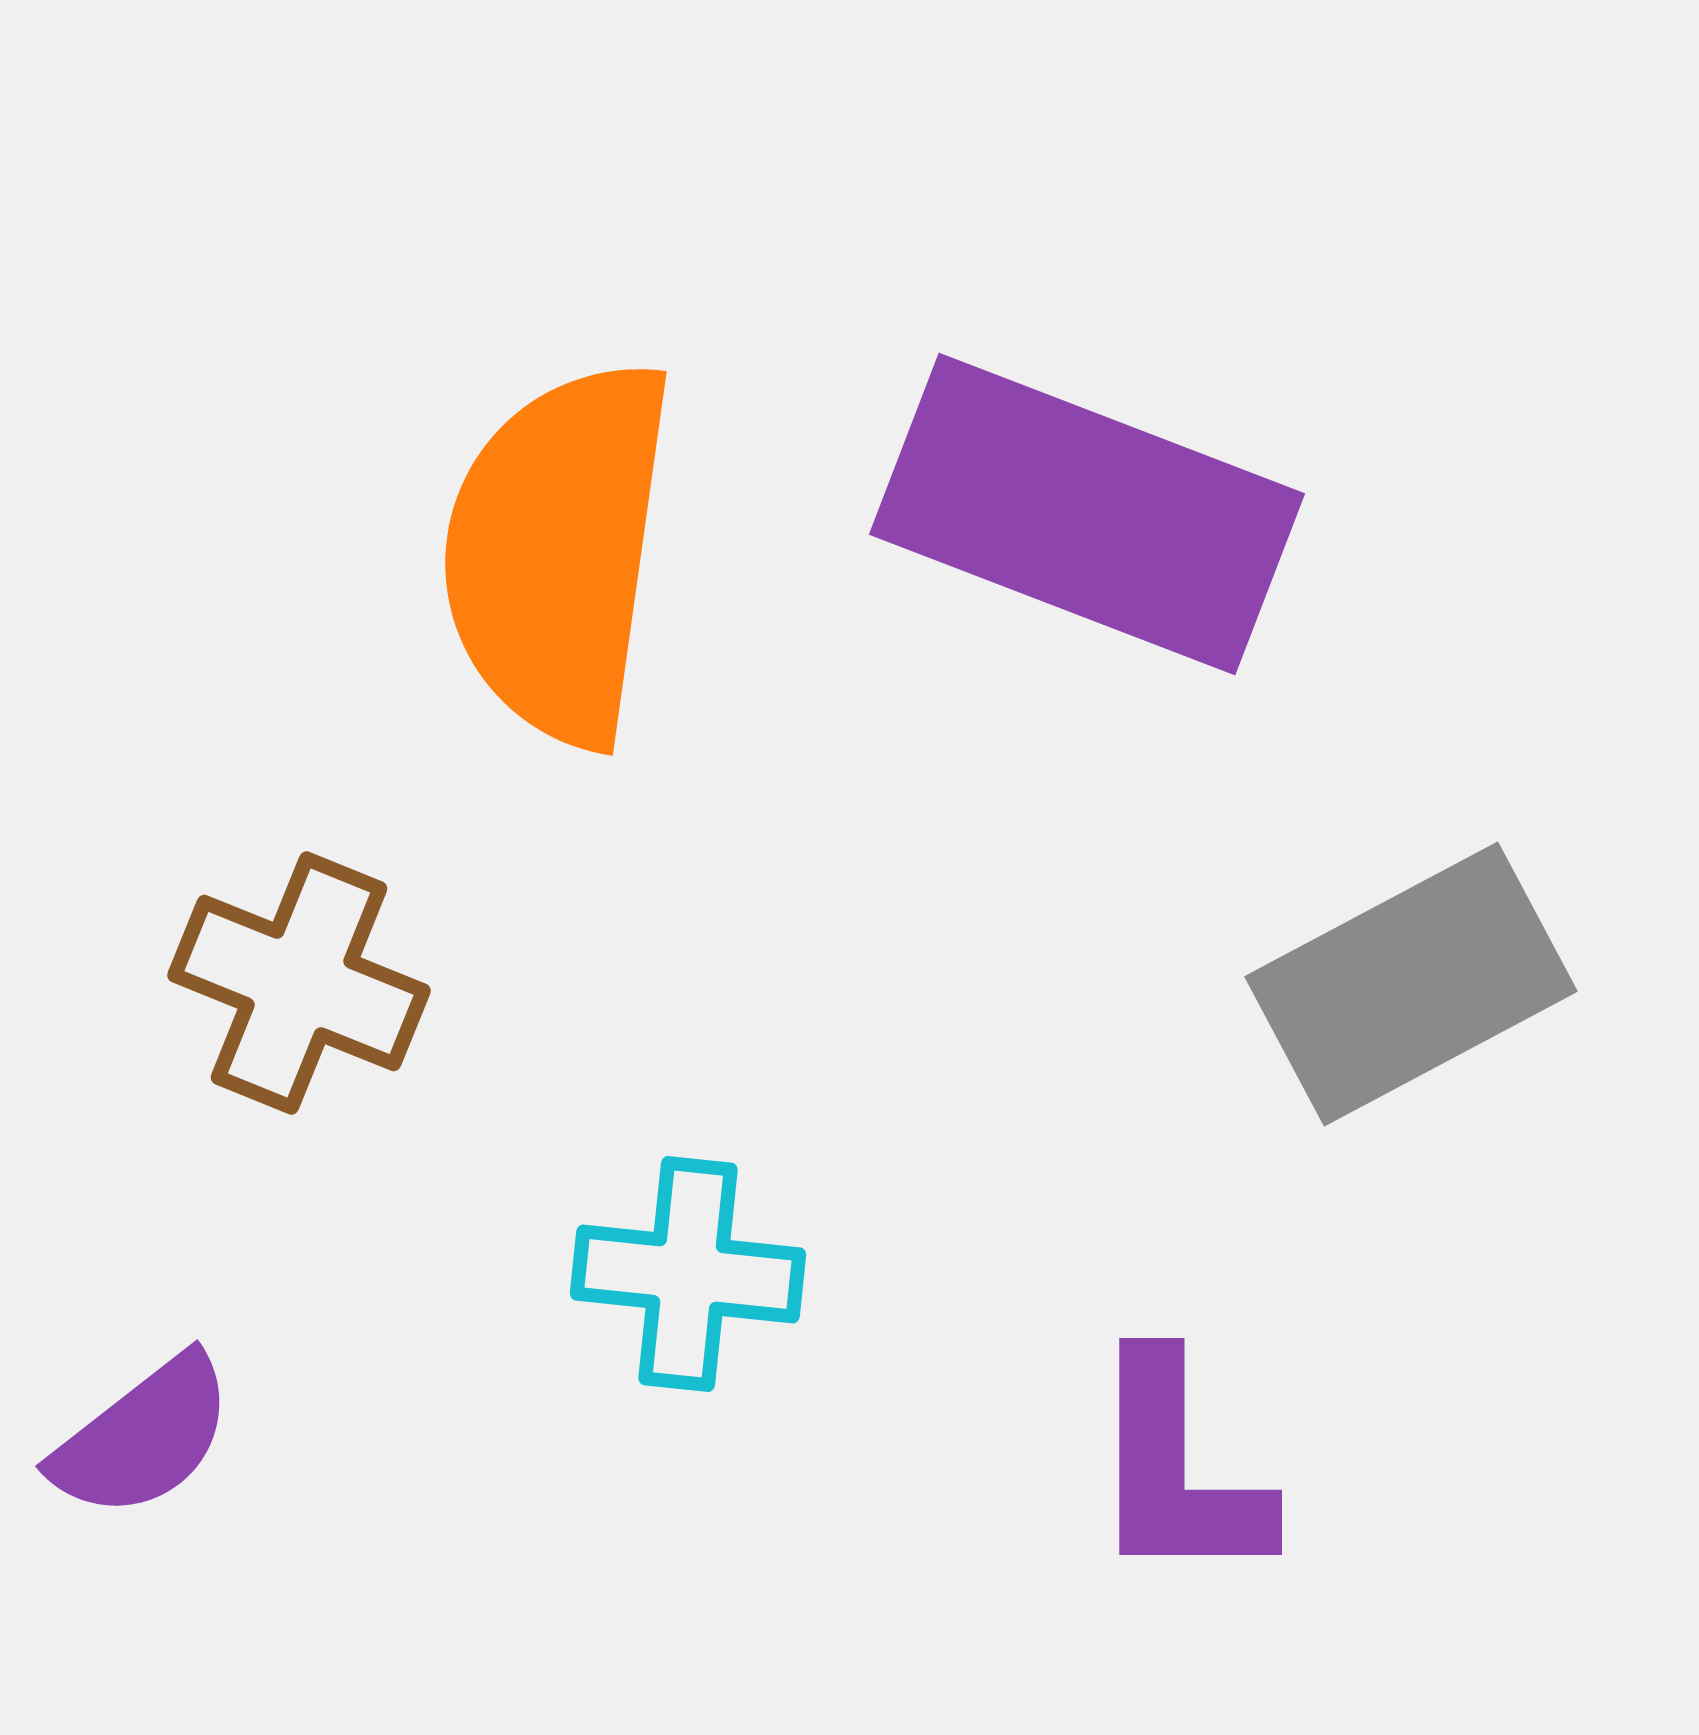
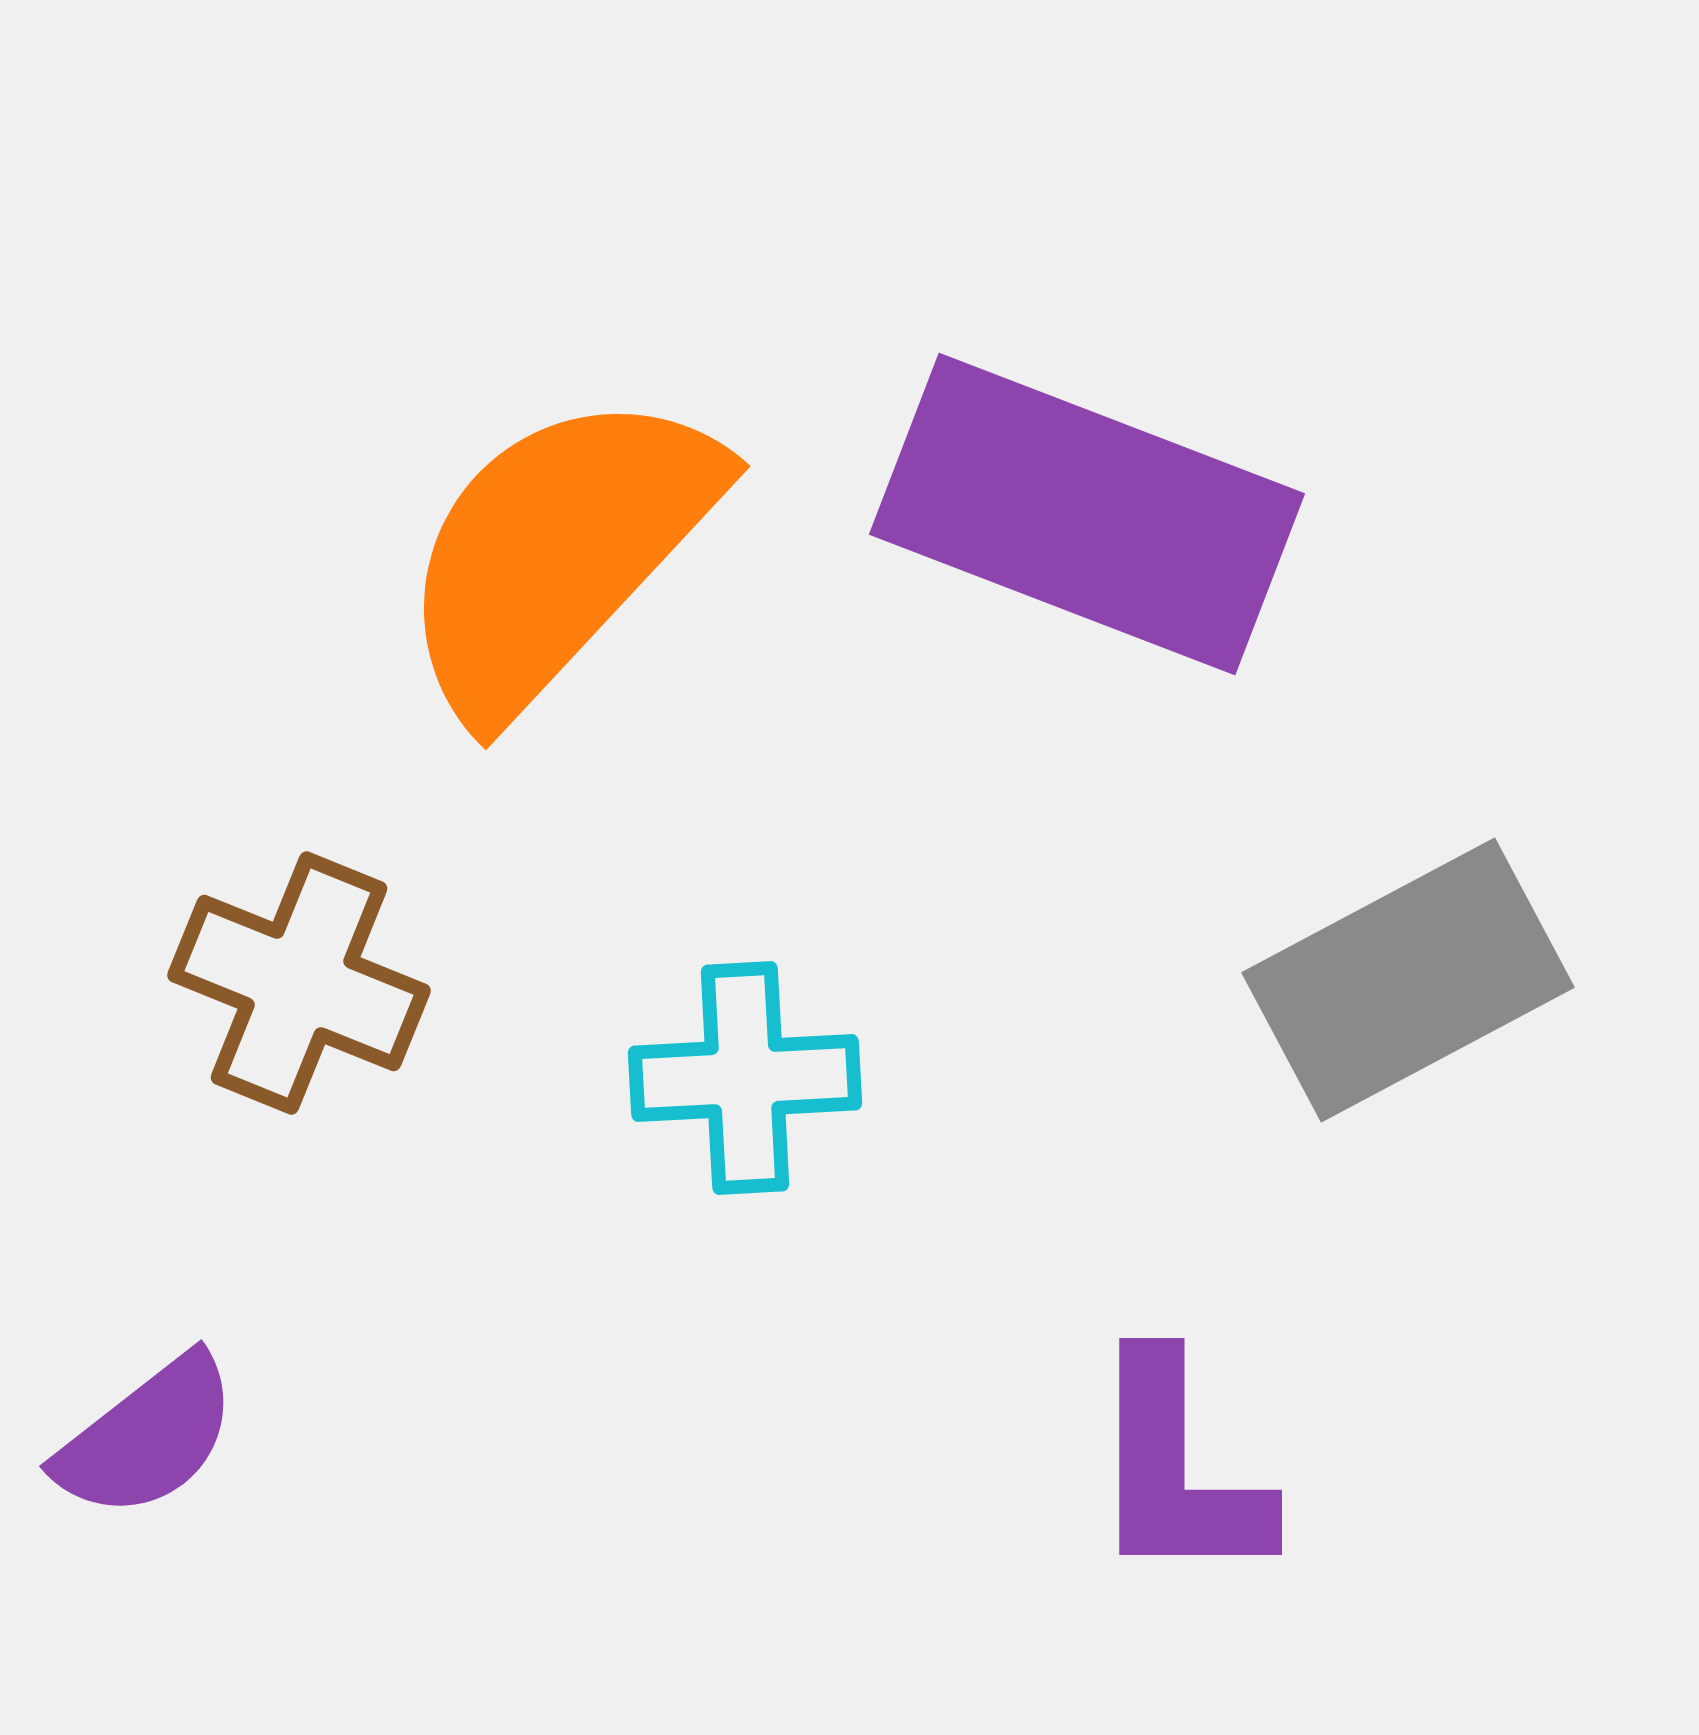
orange semicircle: rotated 35 degrees clockwise
gray rectangle: moved 3 px left, 4 px up
cyan cross: moved 57 px right, 196 px up; rotated 9 degrees counterclockwise
purple semicircle: moved 4 px right
